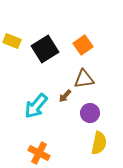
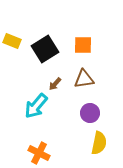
orange square: rotated 36 degrees clockwise
brown arrow: moved 10 px left, 12 px up
